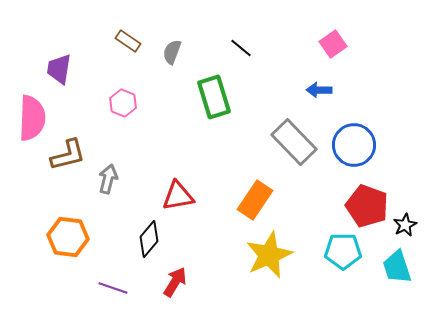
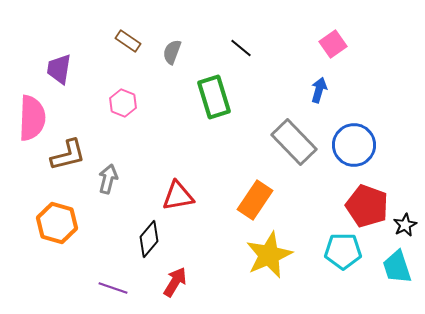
blue arrow: rotated 105 degrees clockwise
orange hexagon: moved 11 px left, 14 px up; rotated 9 degrees clockwise
